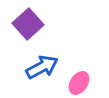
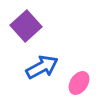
purple square: moved 2 px left, 2 px down
